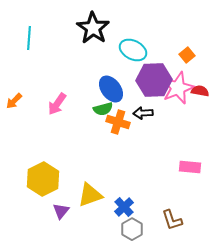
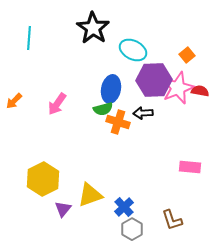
blue ellipse: rotated 48 degrees clockwise
purple triangle: moved 2 px right, 2 px up
